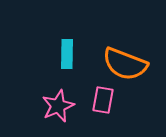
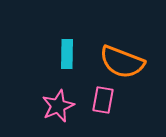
orange semicircle: moved 3 px left, 2 px up
